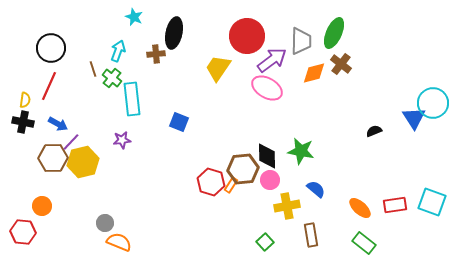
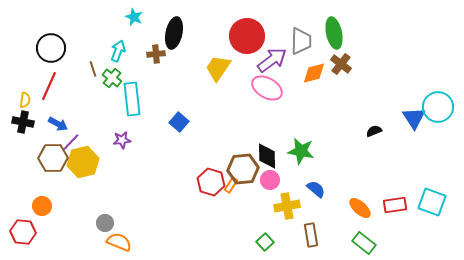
green ellipse at (334, 33): rotated 36 degrees counterclockwise
cyan circle at (433, 103): moved 5 px right, 4 px down
blue square at (179, 122): rotated 18 degrees clockwise
